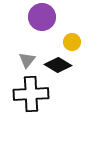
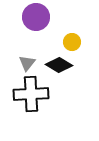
purple circle: moved 6 px left
gray triangle: moved 3 px down
black diamond: moved 1 px right
